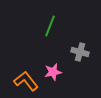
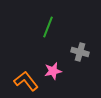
green line: moved 2 px left, 1 px down
pink star: moved 1 px up
